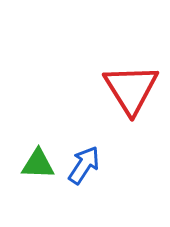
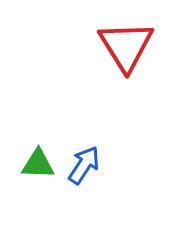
red triangle: moved 5 px left, 43 px up
